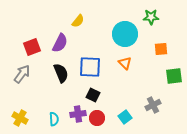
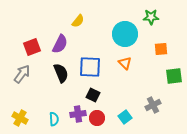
purple semicircle: moved 1 px down
